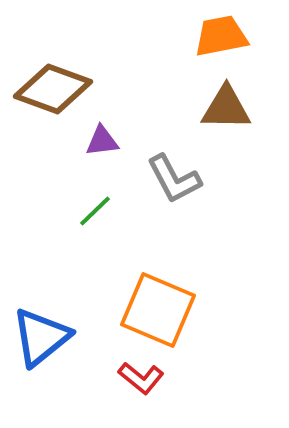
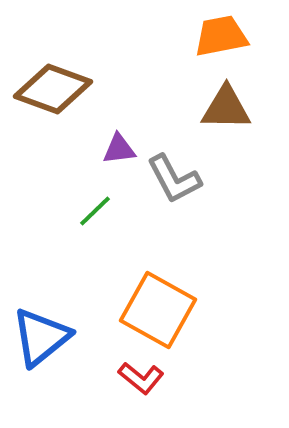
purple triangle: moved 17 px right, 8 px down
orange square: rotated 6 degrees clockwise
